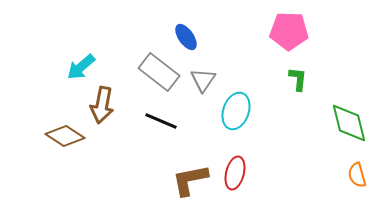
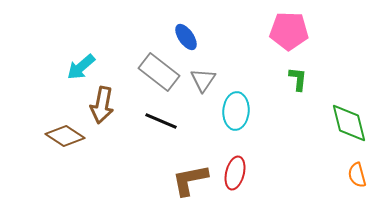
cyan ellipse: rotated 15 degrees counterclockwise
